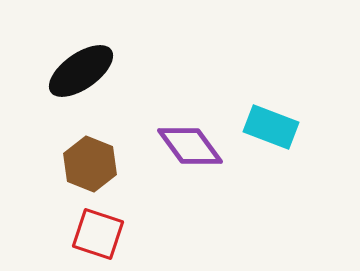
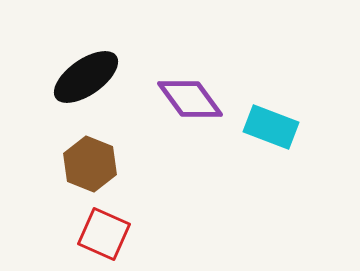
black ellipse: moved 5 px right, 6 px down
purple diamond: moved 47 px up
red square: moved 6 px right; rotated 6 degrees clockwise
